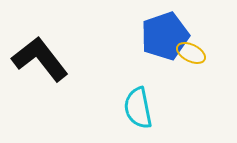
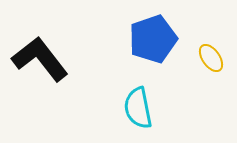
blue pentagon: moved 12 px left, 3 px down
yellow ellipse: moved 20 px right, 5 px down; rotated 28 degrees clockwise
